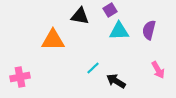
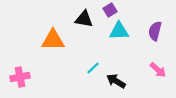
black triangle: moved 4 px right, 3 px down
purple semicircle: moved 6 px right, 1 px down
pink arrow: rotated 18 degrees counterclockwise
